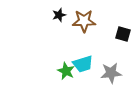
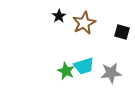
black star: moved 1 px down; rotated 16 degrees counterclockwise
brown star: moved 2 px down; rotated 25 degrees counterclockwise
black square: moved 1 px left, 2 px up
cyan trapezoid: moved 1 px right, 2 px down
